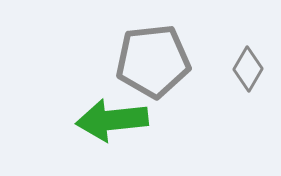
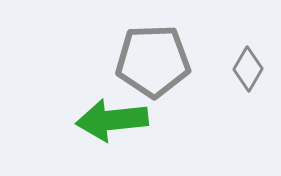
gray pentagon: rotated 4 degrees clockwise
